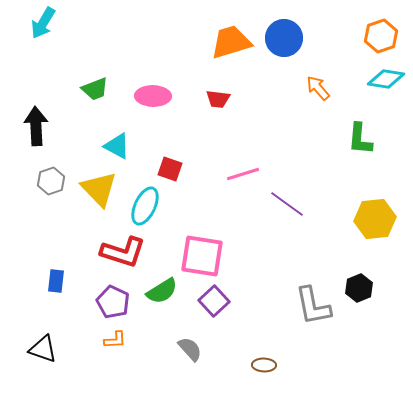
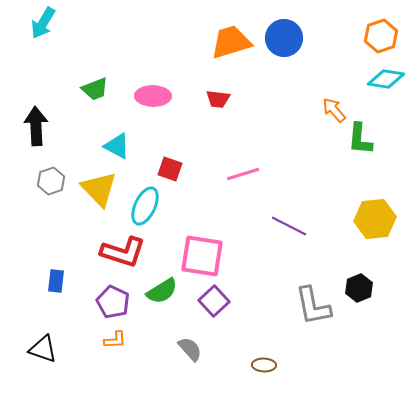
orange arrow: moved 16 px right, 22 px down
purple line: moved 2 px right, 22 px down; rotated 9 degrees counterclockwise
